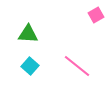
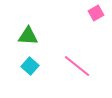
pink square: moved 2 px up
green triangle: moved 2 px down
